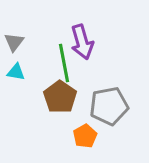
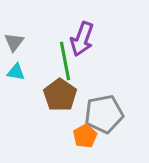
purple arrow: moved 3 px up; rotated 36 degrees clockwise
green line: moved 1 px right, 2 px up
brown pentagon: moved 2 px up
gray pentagon: moved 5 px left, 8 px down
